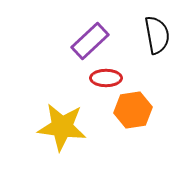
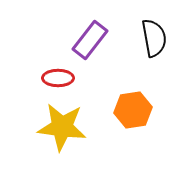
black semicircle: moved 3 px left, 3 px down
purple rectangle: moved 1 px up; rotated 9 degrees counterclockwise
red ellipse: moved 48 px left
